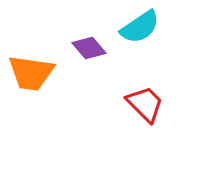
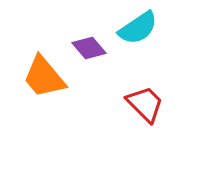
cyan semicircle: moved 2 px left, 1 px down
orange trapezoid: moved 13 px right, 4 px down; rotated 42 degrees clockwise
